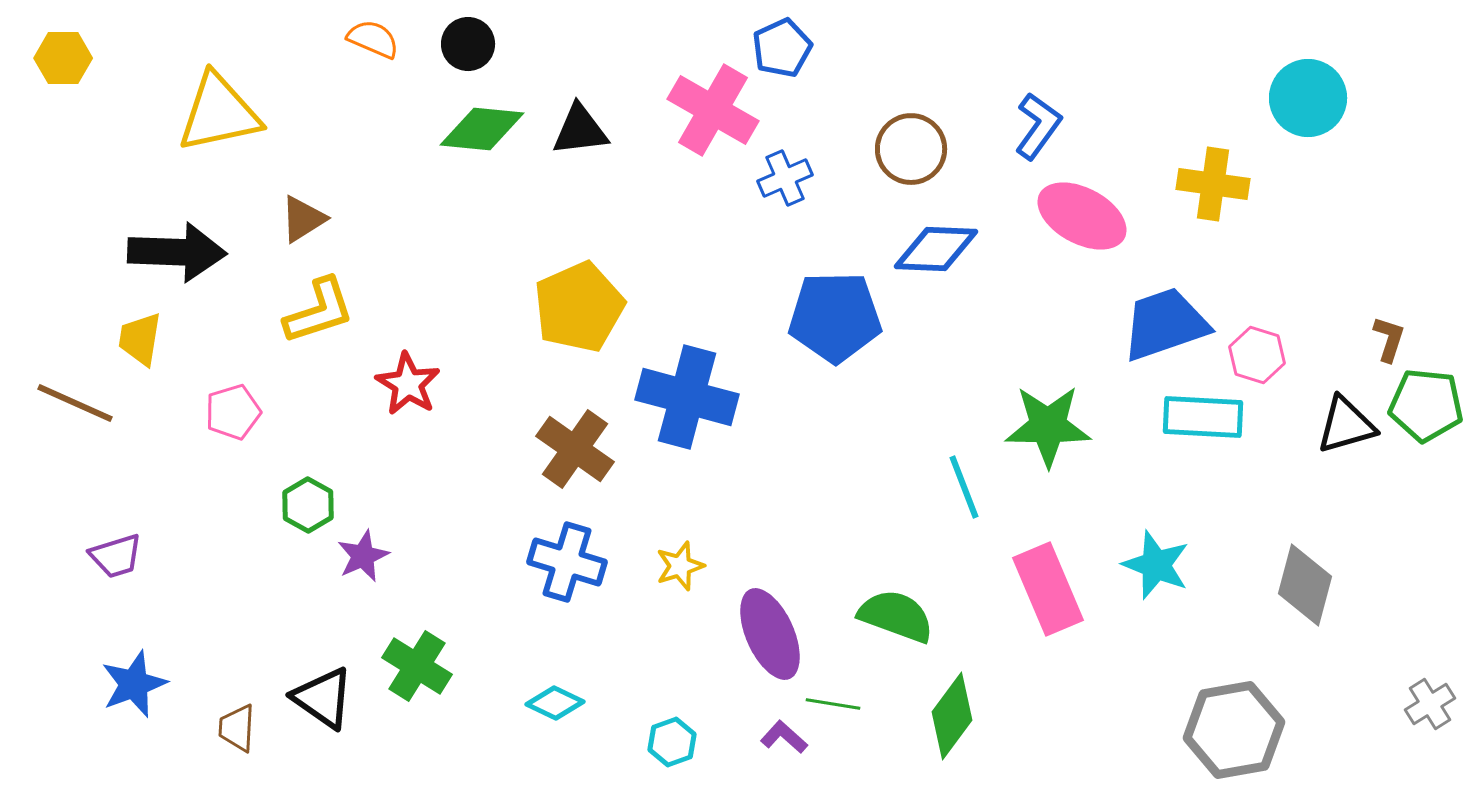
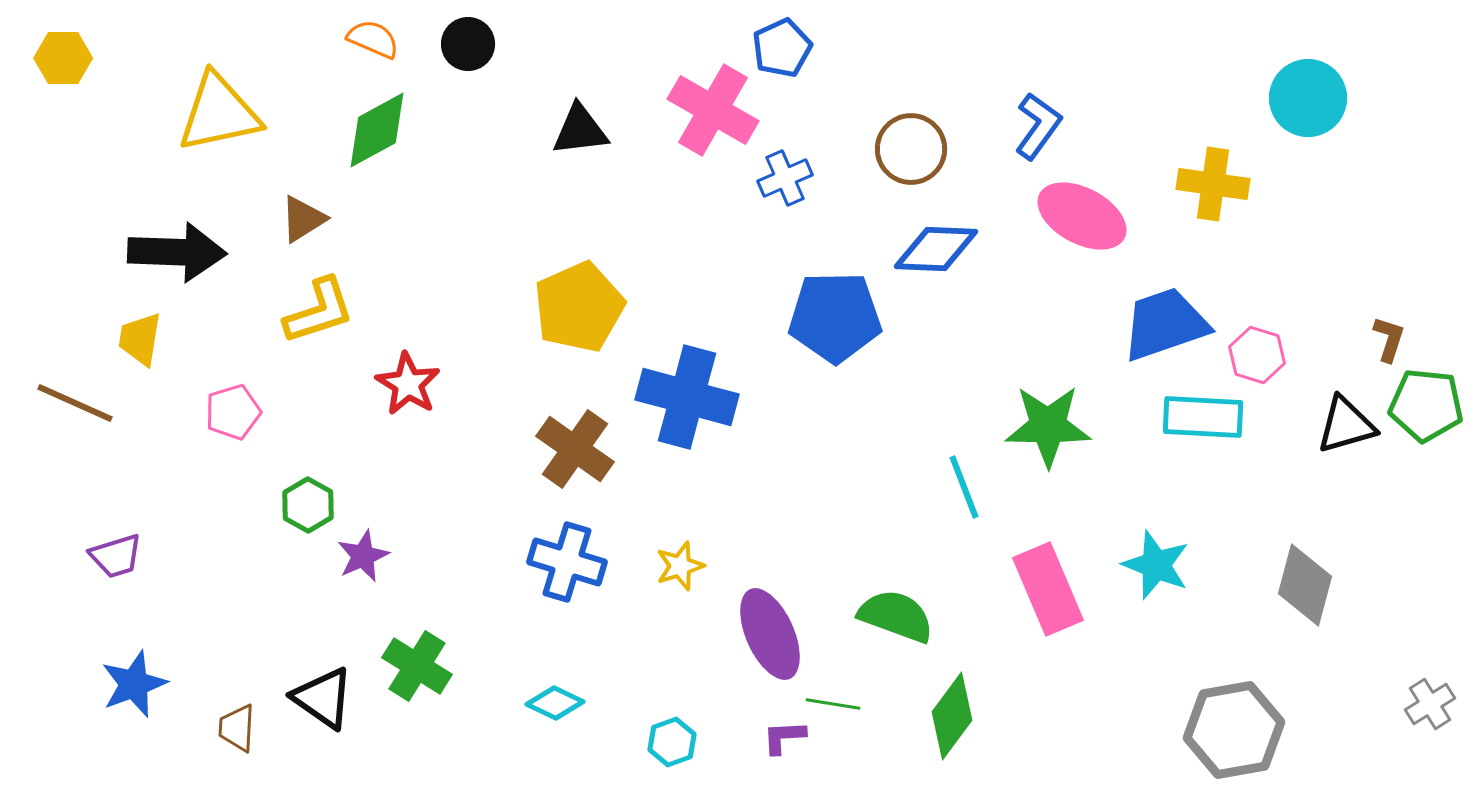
green diamond at (482, 129): moved 105 px left, 1 px down; rotated 34 degrees counterclockwise
purple L-shape at (784, 737): rotated 45 degrees counterclockwise
